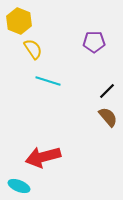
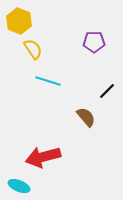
brown semicircle: moved 22 px left
